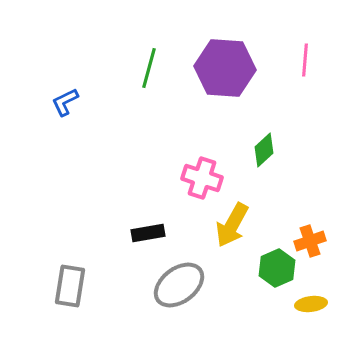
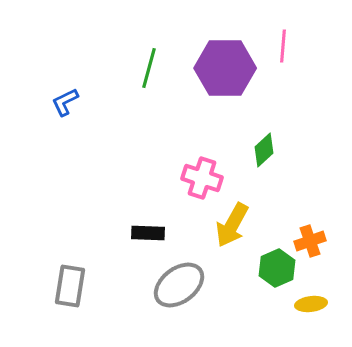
pink line: moved 22 px left, 14 px up
purple hexagon: rotated 4 degrees counterclockwise
black rectangle: rotated 12 degrees clockwise
